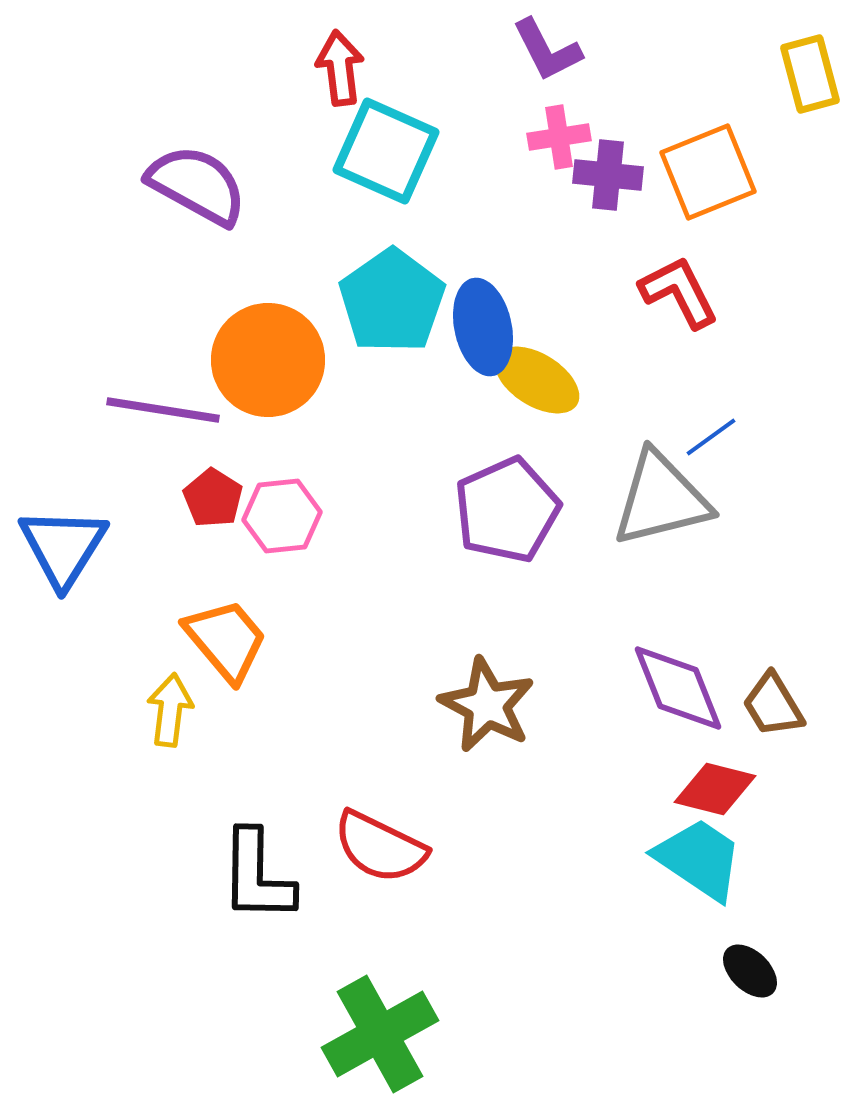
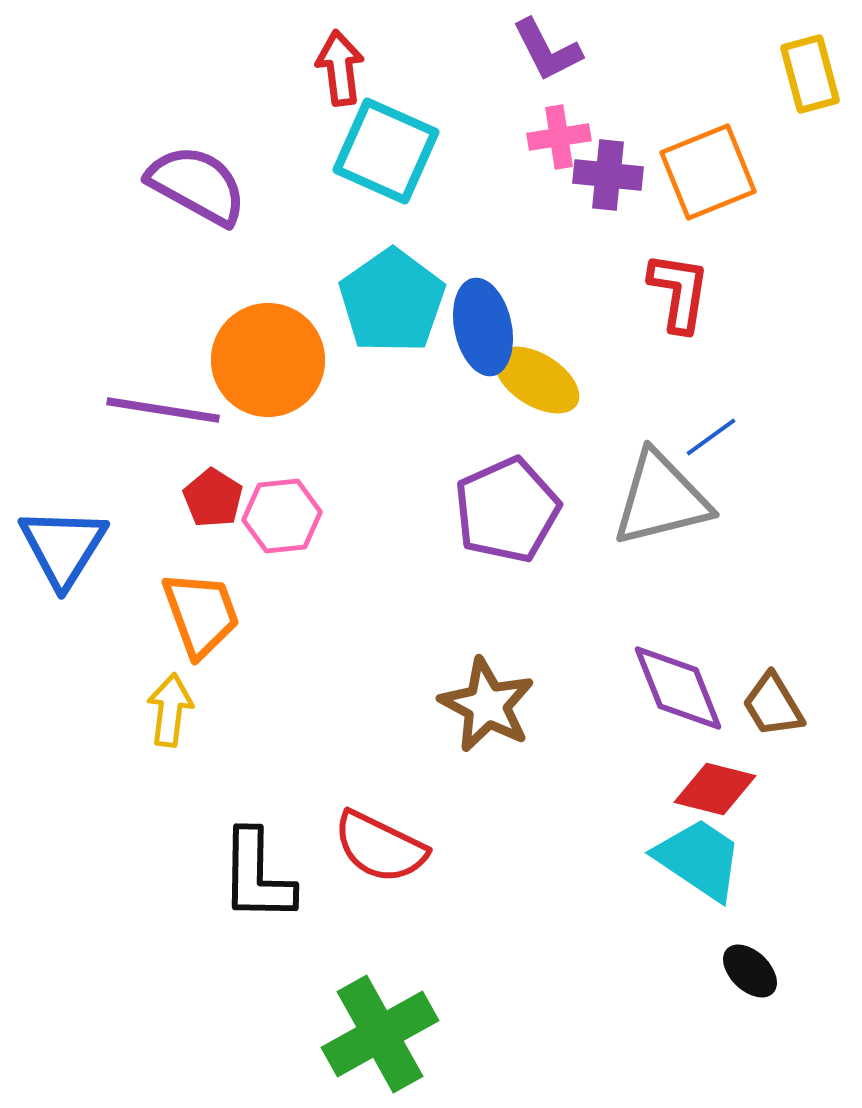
red L-shape: rotated 36 degrees clockwise
orange trapezoid: moved 25 px left, 26 px up; rotated 20 degrees clockwise
